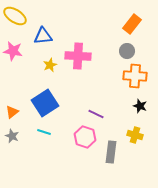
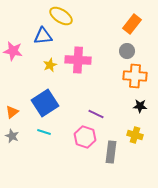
yellow ellipse: moved 46 px right
pink cross: moved 4 px down
black star: rotated 16 degrees counterclockwise
